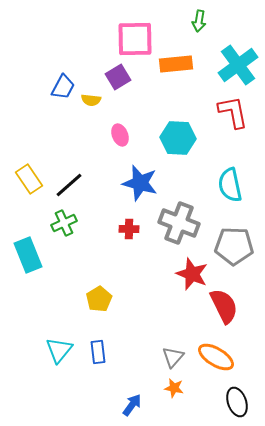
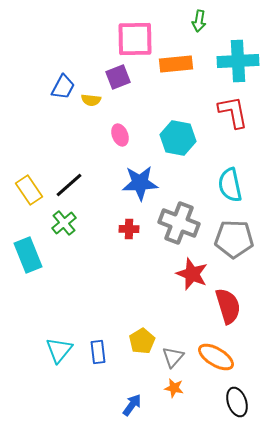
cyan cross: moved 4 px up; rotated 33 degrees clockwise
purple square: rotated 10 degrees clockwise
cyan hexagon: rotated 8 degrees clockwise
yellow rectangle: moved 11 px down
blue star: rotated 18 degrees counterclockwise
green cross: rotated 15 degrees counterclockwise
gray pentagon: moved 7 px up
yellow pentagon: moved 43 px right, 42 px down
red semicircle: moved 4 px right; rotated 9 degrees clockwise
